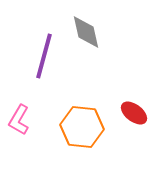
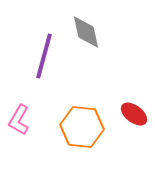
red ellipse: moved 1 px down
